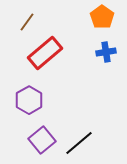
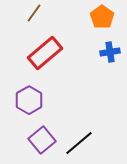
brown line: moved 7 px right, 9 px up
blue cross: moved 4 px right
